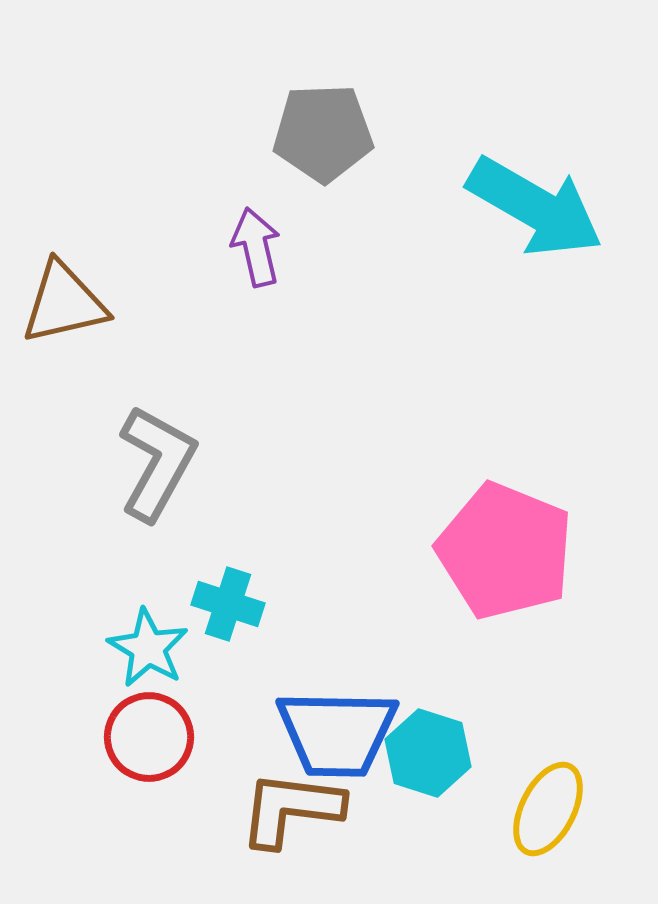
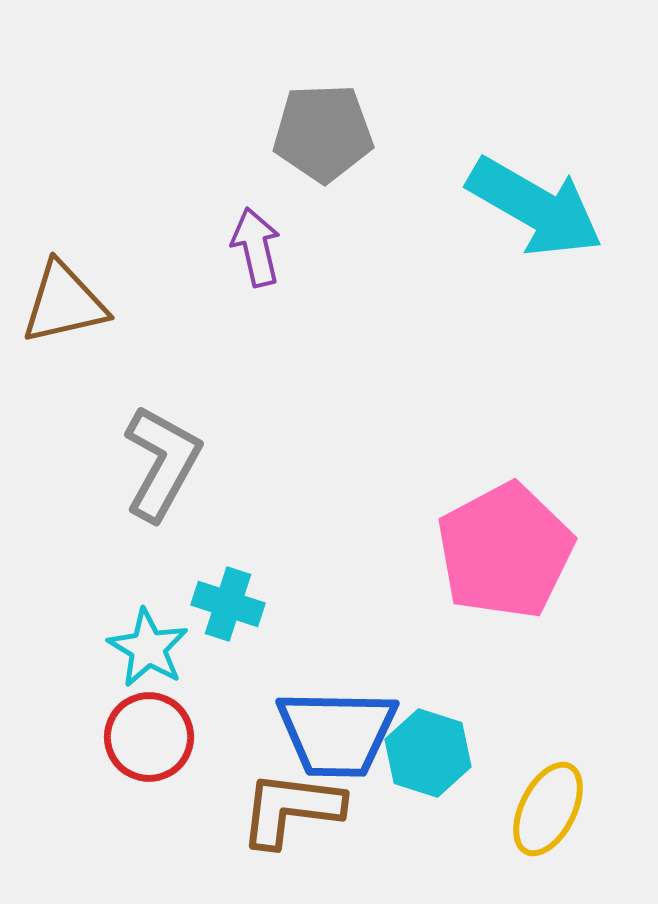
gray L-shape: moved 5 px right
pink pentagon: rotated 22 degrees clockwise
